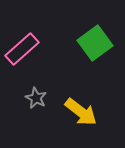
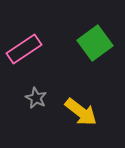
pink rectangle: moved 2 px right; rotated 8 degrees clockwise
